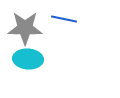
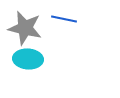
gray star: rotated 12 degrees clockwise
